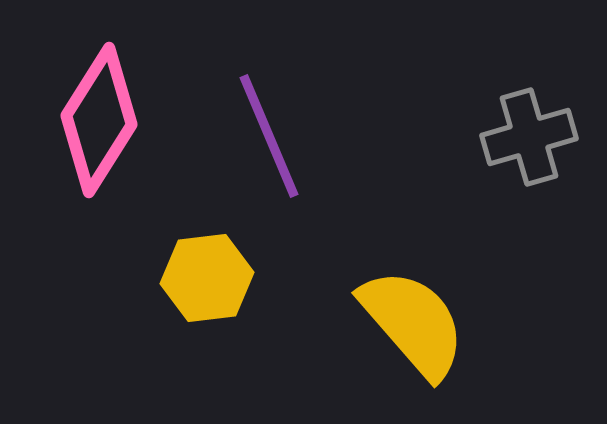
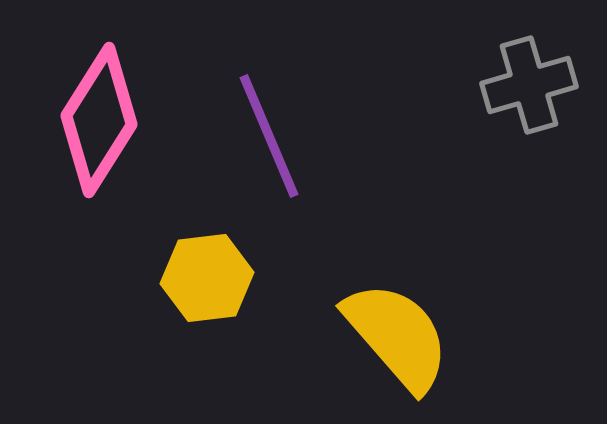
gray cross: moved 52 px up
yellow semicircle: moved 16 px left, 13 px down
